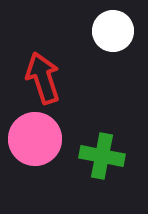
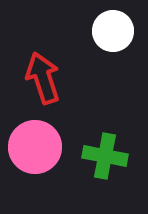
pink circle: moved 8 px down
green cross: moved 3 px right
